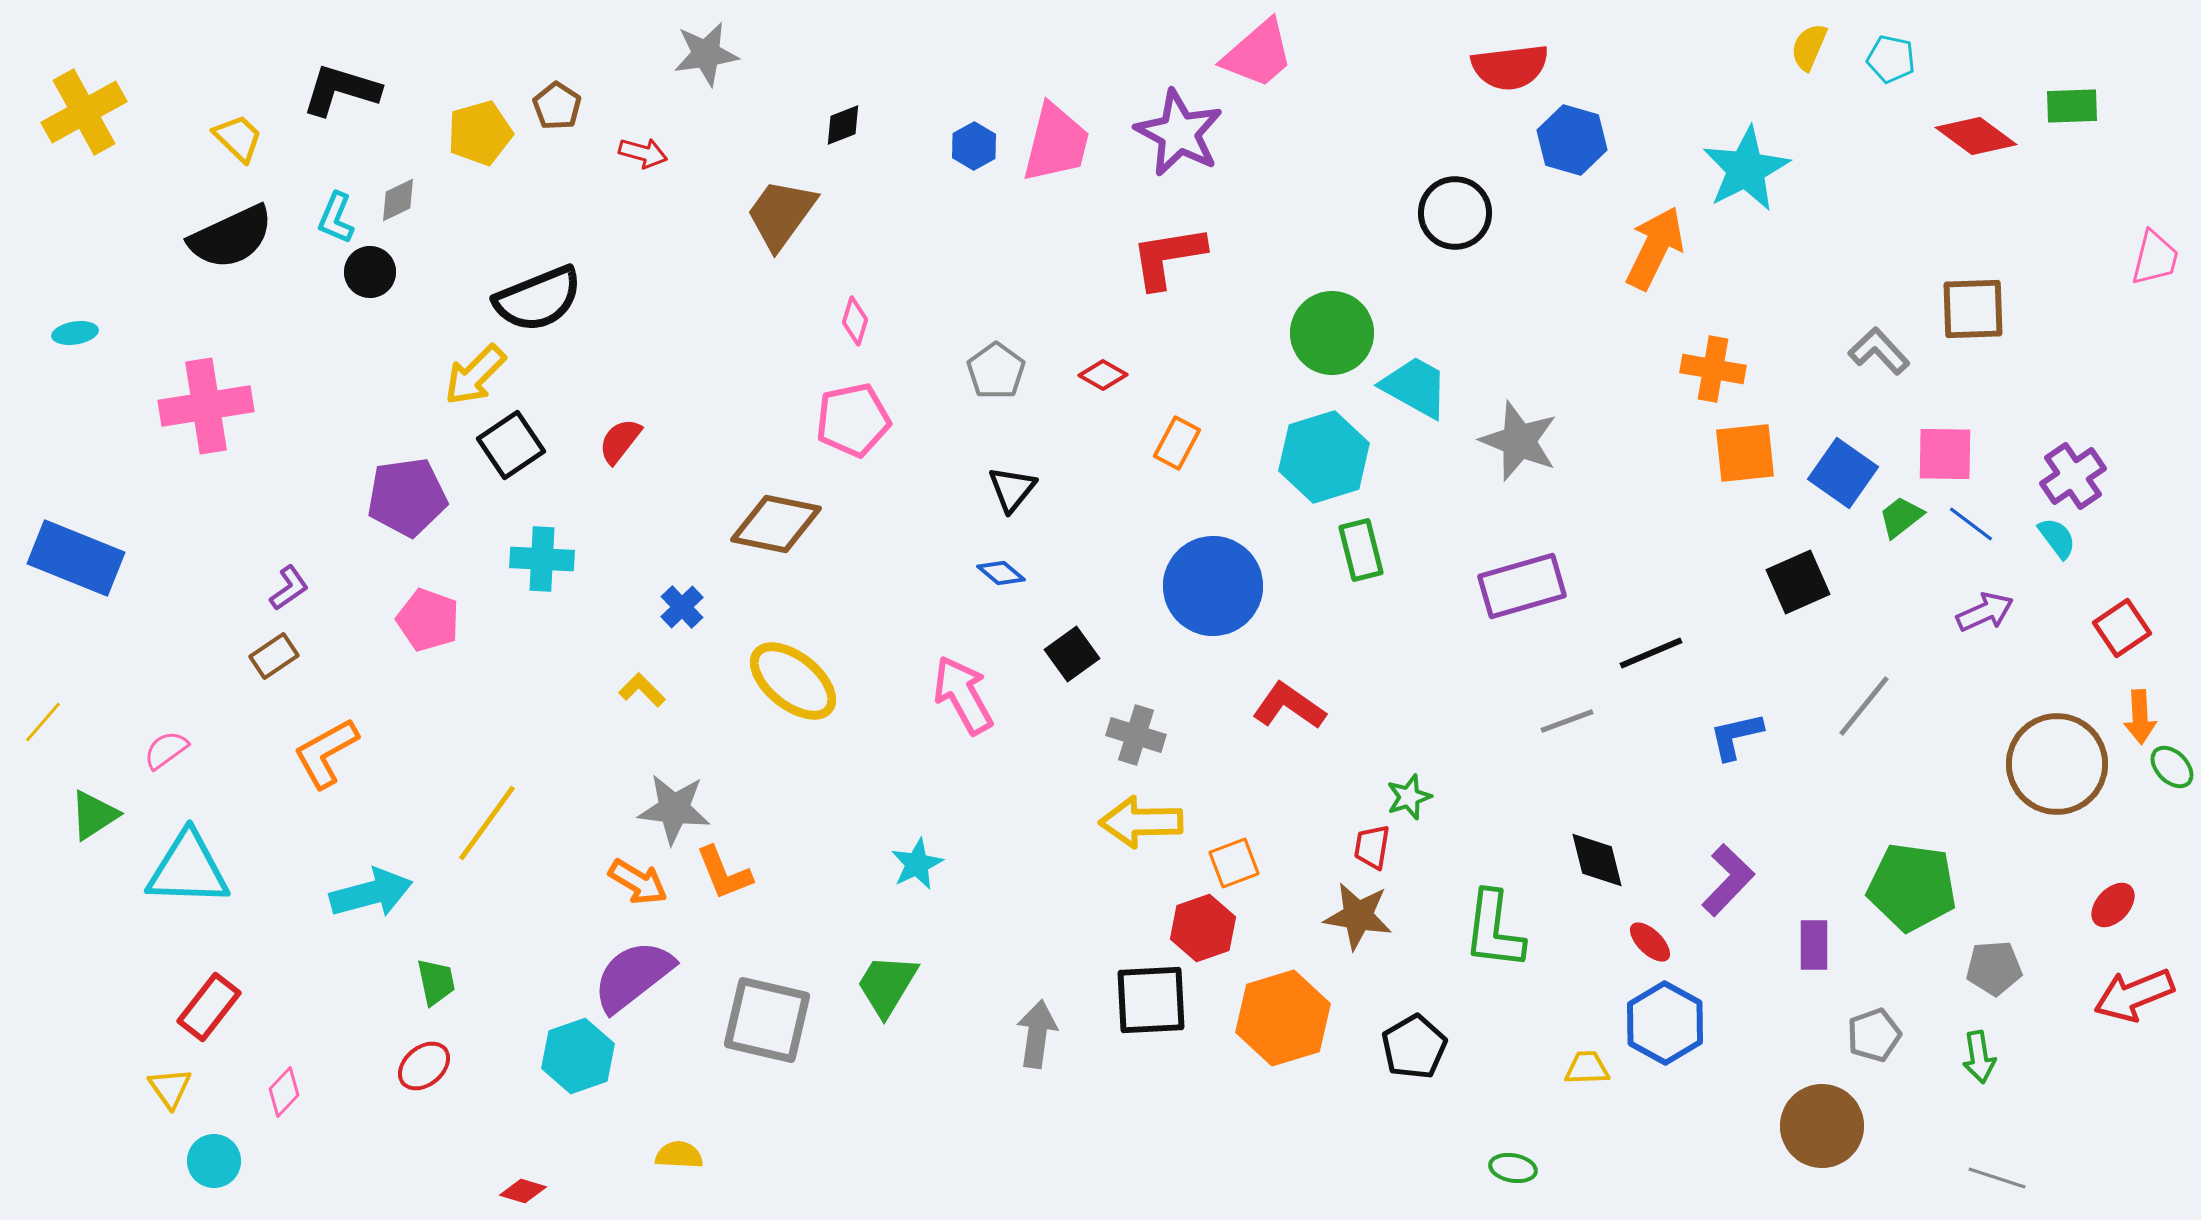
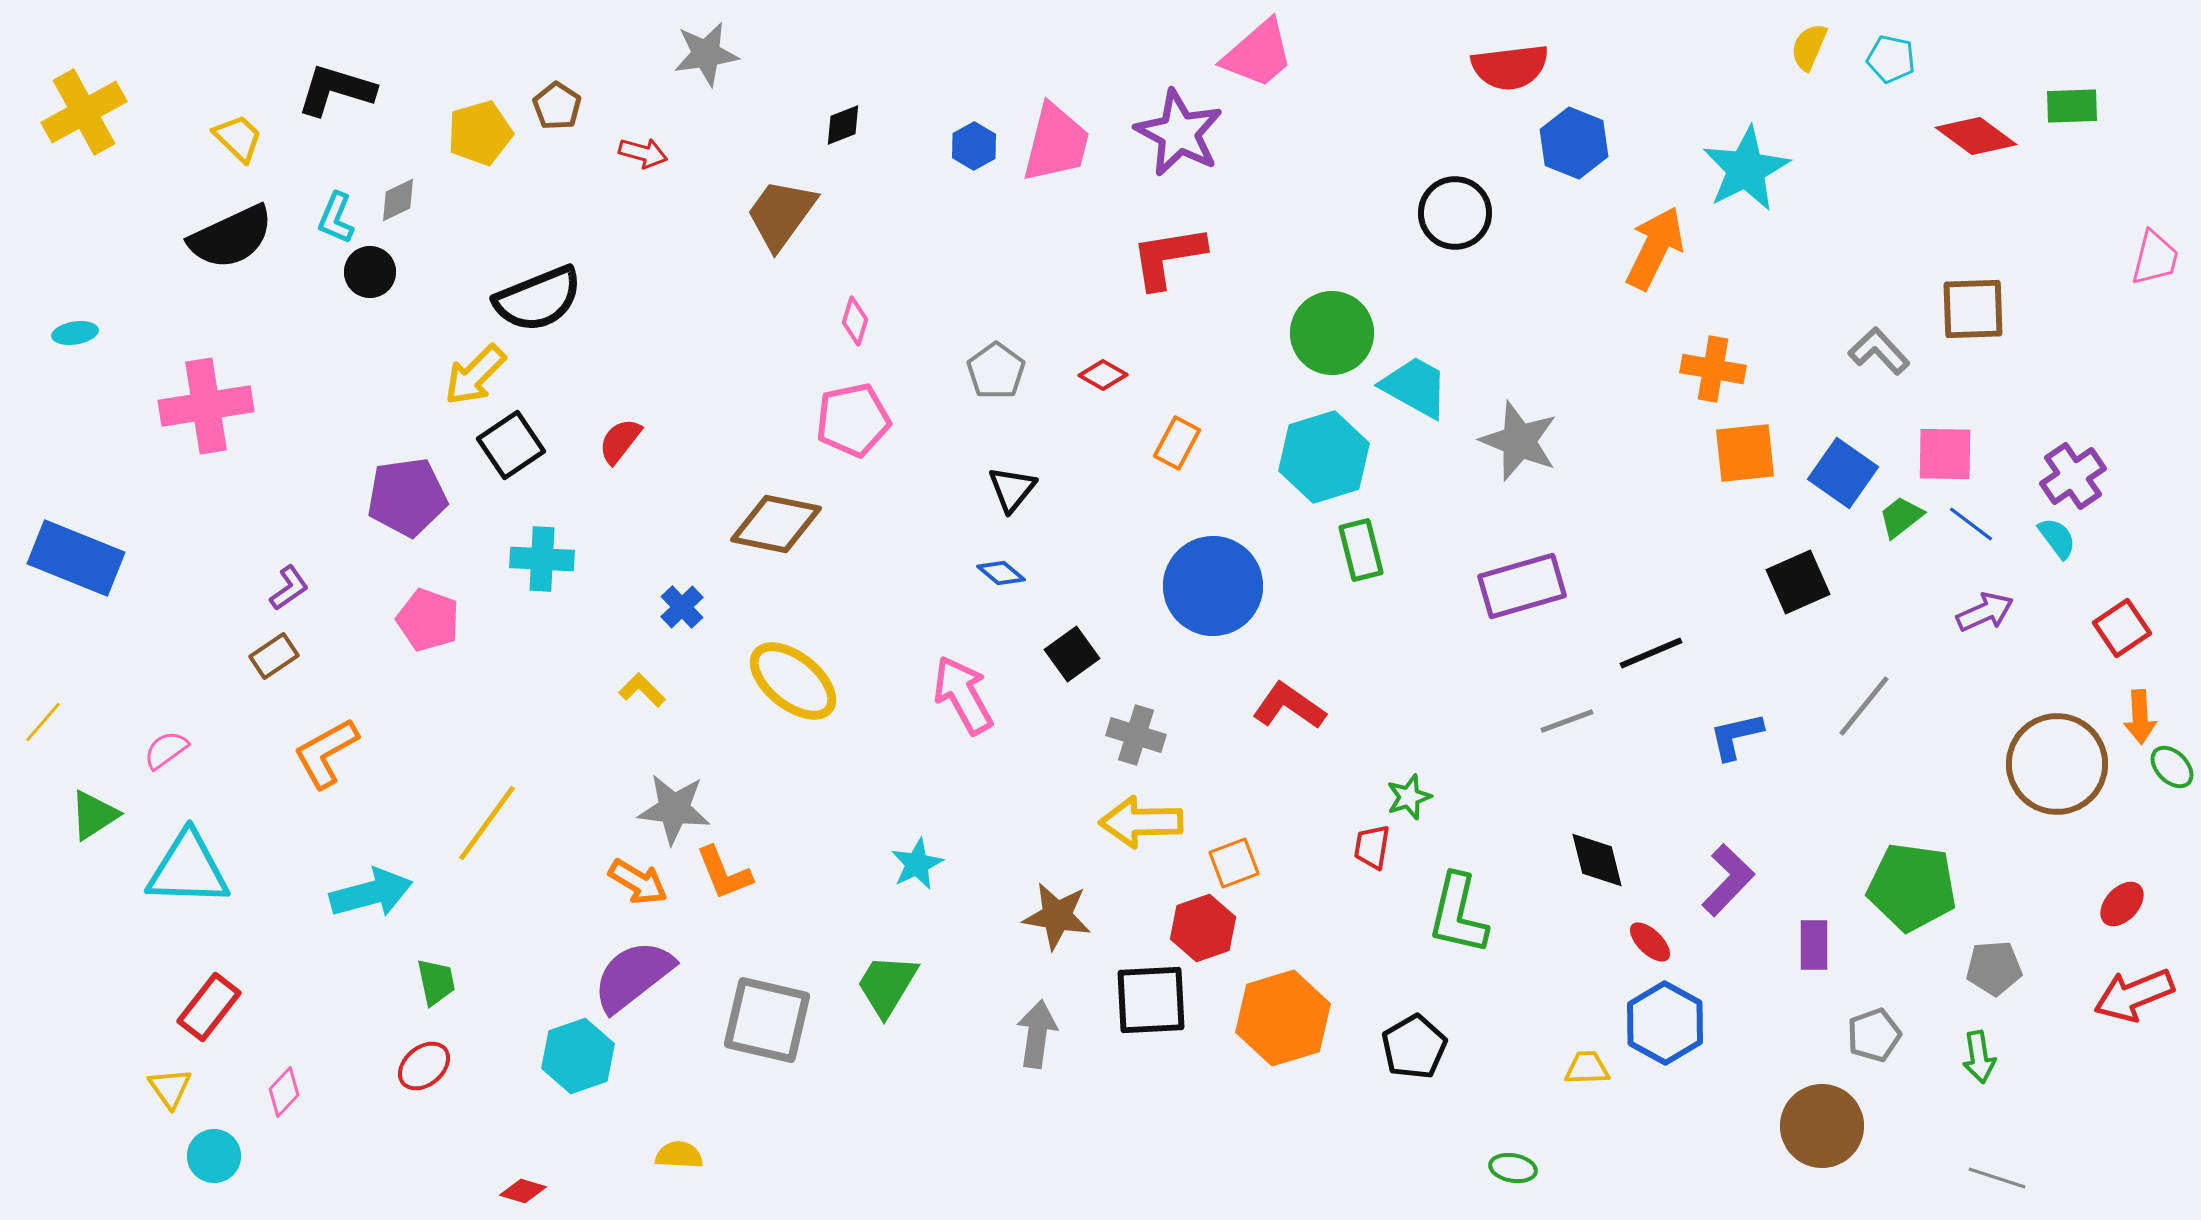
black L-shape at (341, 90): moved 5 px left
blue hexagon at (1572, 140): moved 2 px right, 3 px down; rotated 6 degrees clockwise
red ellipse at (2113, 905): moved 9 px right, 1 px up
brown star at (1358, 916): moved 301 px left
green L-shape at (1494, 930): moved 36 px left, 16 px up; rotated 6 degrees clockwise
cyan circle at (214, 1161): moved 5 px up
